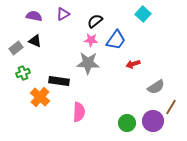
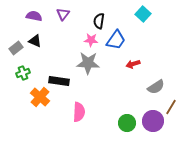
purple triangle: rotated 24 degrees counterclockwise
black semicircle: moved 4 px right; rotated 42 degrees counterclockwise
